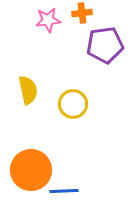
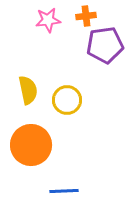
orange cross: moved 4 px right, 3 px down
yellow circle: moved 6 px left, 4 px up
orange circle: moved 25 px up
